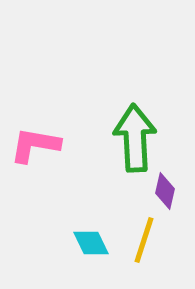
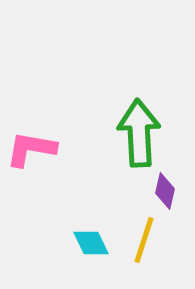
green arrow: moved 4 px right, 5 px up
pink L-shape: moved 4 px left, 4 px down
